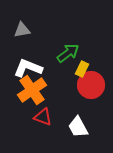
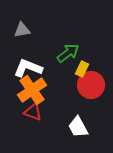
red triangle: moved 10 px left, 5 px up
